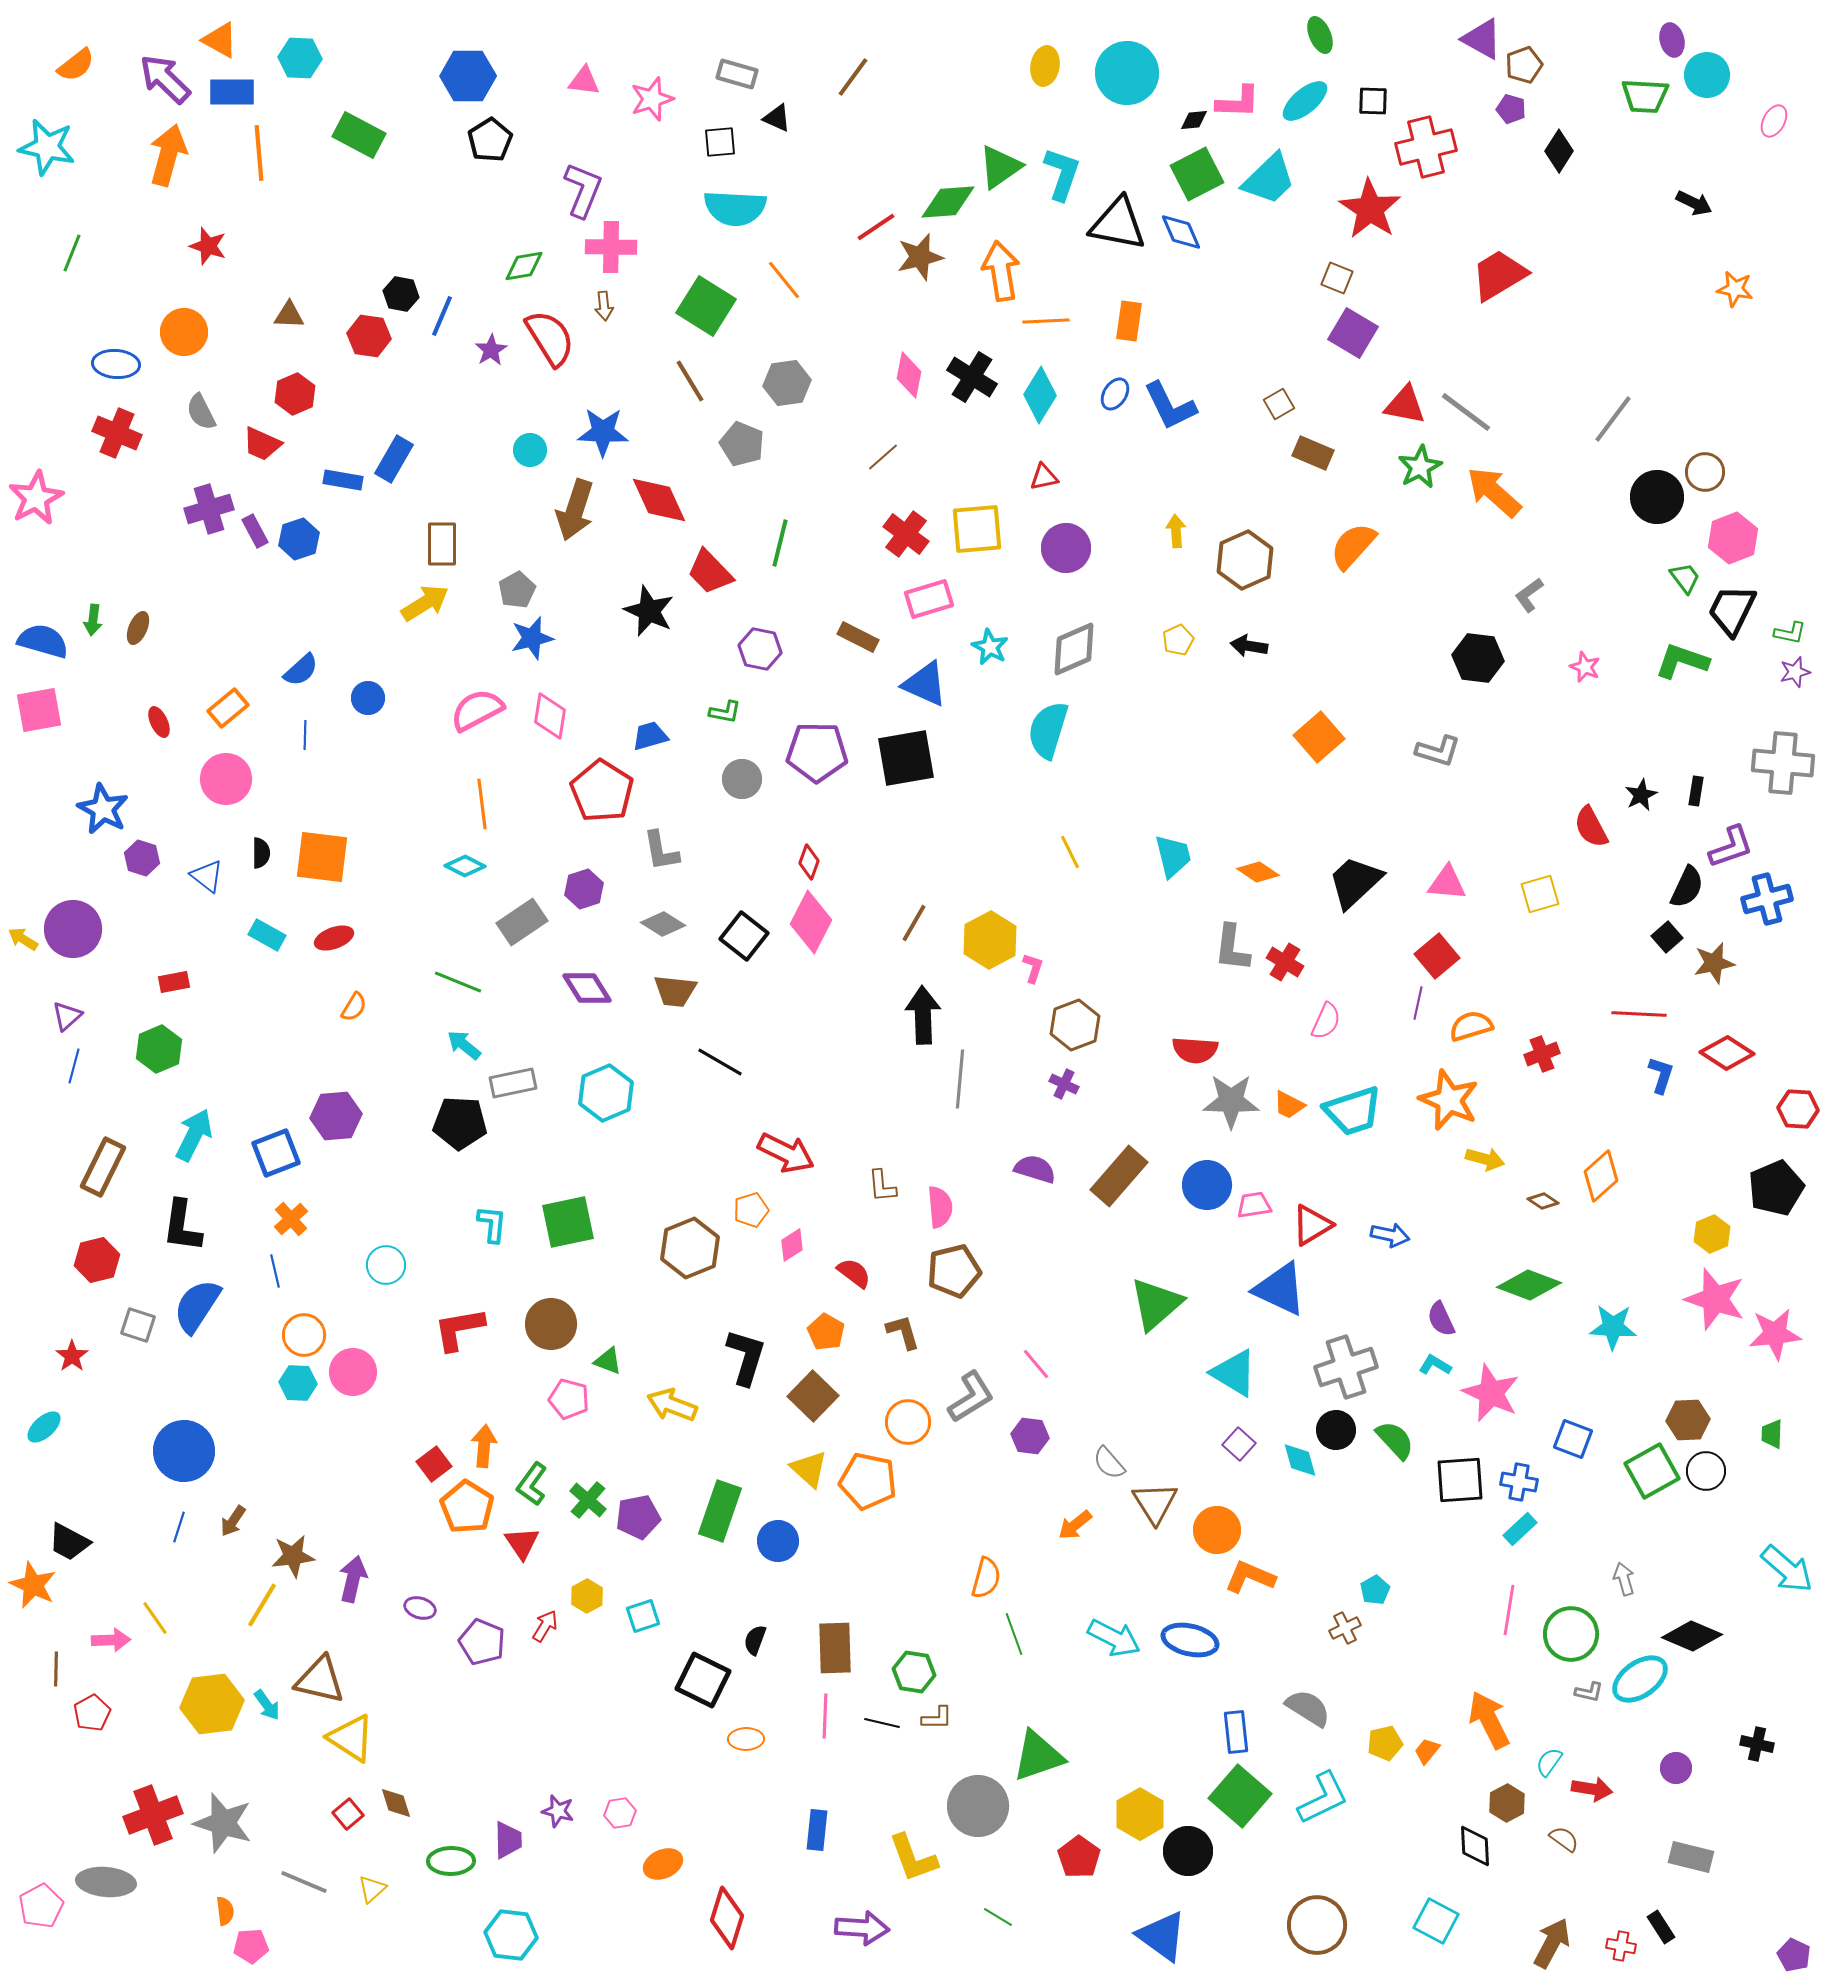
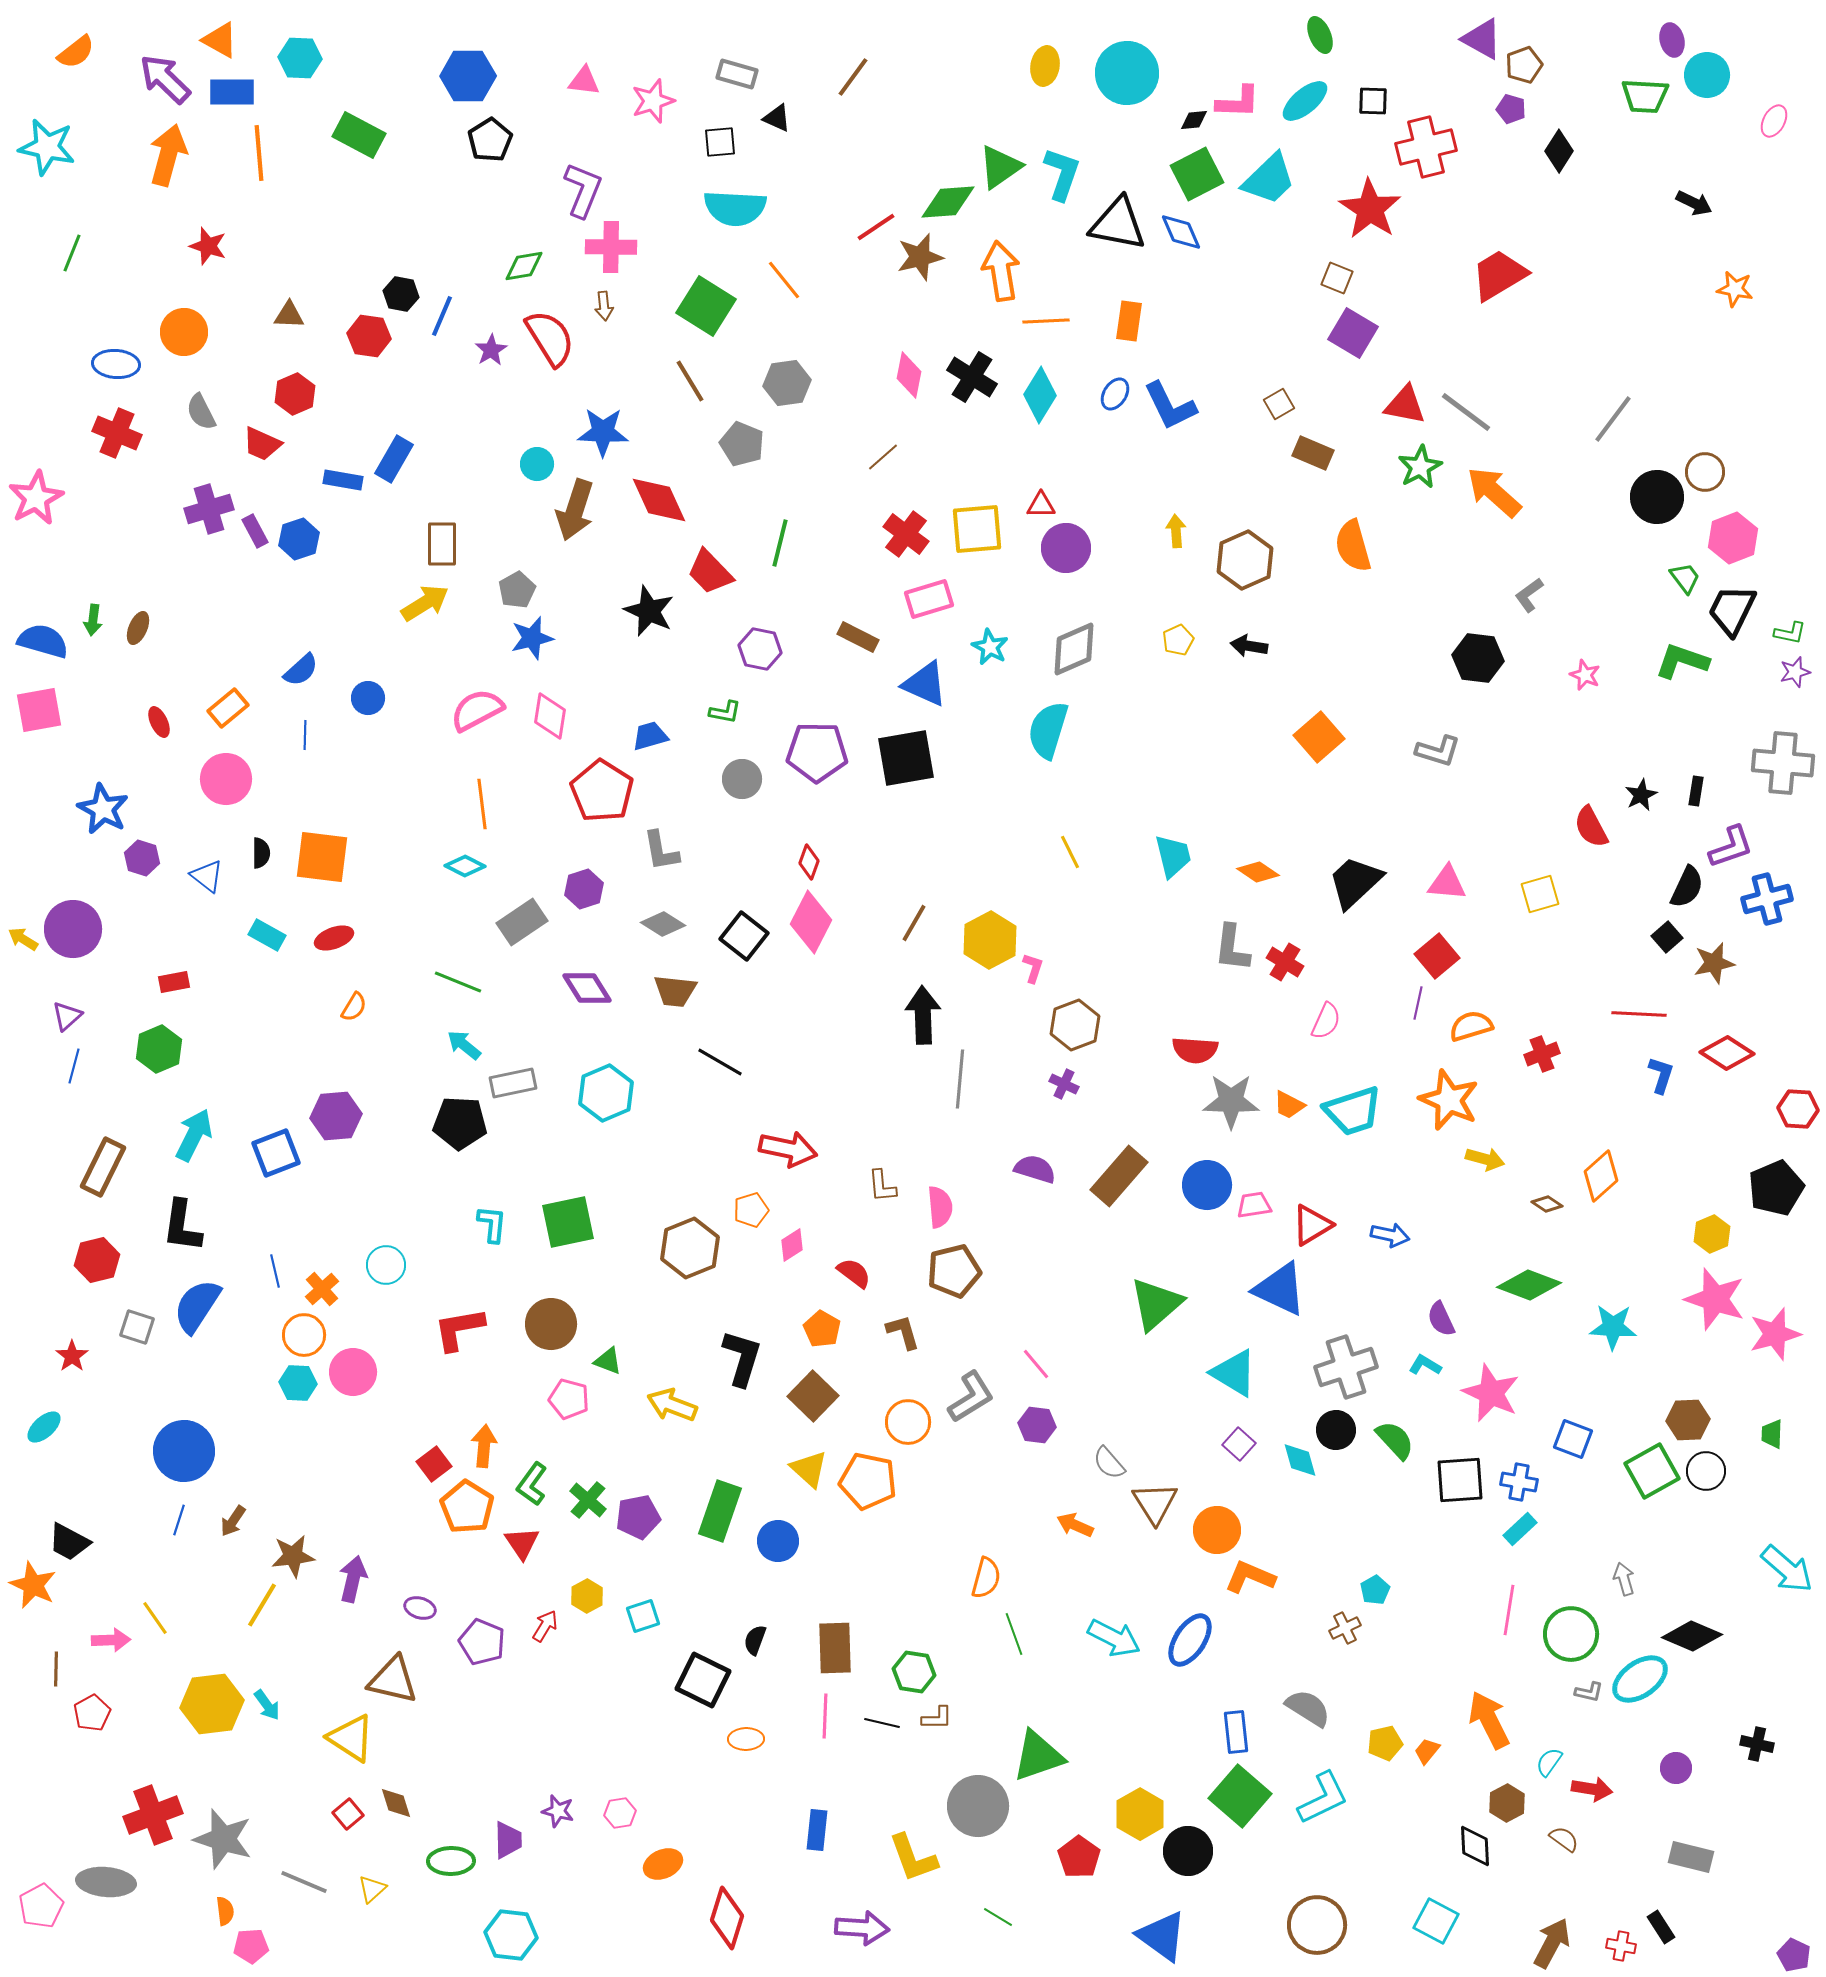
orange semicircle at (76, 65): moved 13 px up
pink star at (652, 99): moved 1 px right, 2 px down
cyan circle at (530, 450): moved 7 px right, 14 px down
red triangle at (1044, 477): moved 3 px left, 28 px down; rotated 12 degrees clockwise
orange semicircle at (1353, 546): rotated 58 degrees counterclockwise
pink star at (1585, 667): moved 8 px down
red arrow at (786, 1153): moved 2 px right, 4 px up; rotated 14 degrees counterclockwise
brown diamond at (1543, 1201): moved 4 px right, 3 px down
orange cross at (291, 1219): moved 31 px right, 70 px down
gray square at (138, 1325): moved 1 px left, 2 px down
orange pentagon at (826, 1332): moved 4 px left, 3 px up
pink star at (1775, 1334): rotated 10 degrees counterclockwise
black L-shape at (746, 1357): moved 4 px left, 1 px down
cyan L-shape at (1435, 1365): moved 10 px left
purple hexagon at (1030, 1436): moved 7 px right, 11 px up
orange arrow at (1075, 1525): rotated 63 degrees clockwise
blue line at (179, 1527): moved 7 px up
blue ellipse at (1190, 1640): rotated 70 degrees counterclockwise
brown triangle at (320, 1680): moved 73 px right
gray star at (223, 1823): moved 16 px down
